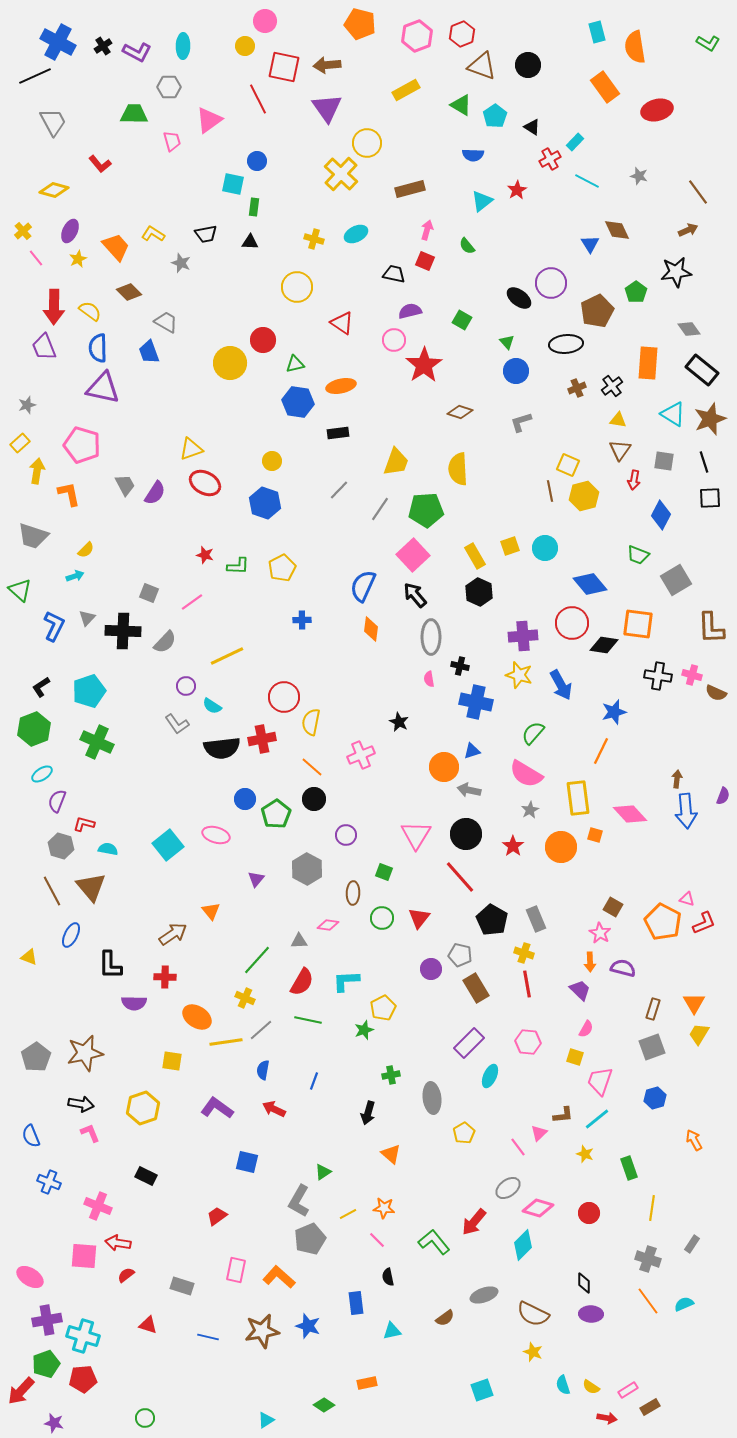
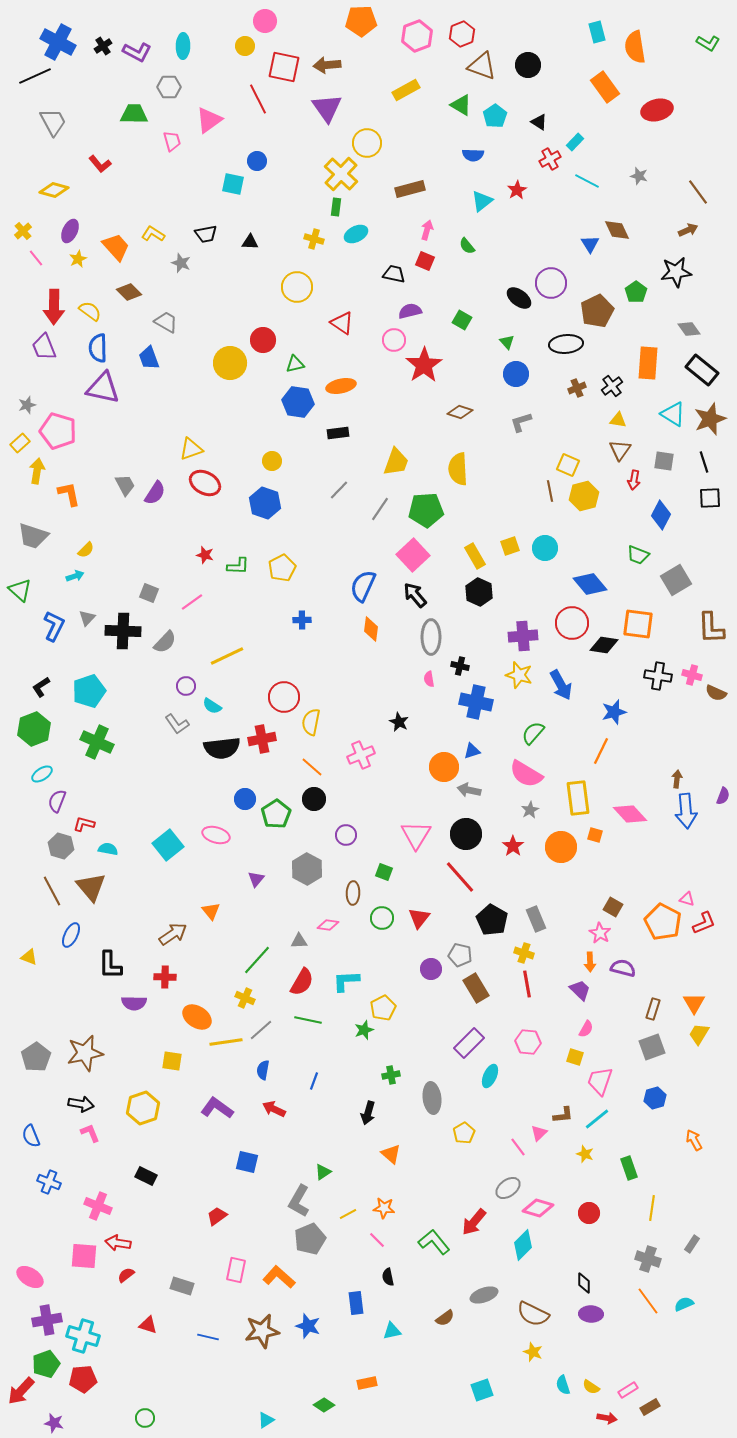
orange pentagon at (360, 24): moved 1 px right, 3 px up; rotated 16 degrees counterclockwise
black triangle at (532, 127): moved 7 px right, 5 px up
green rectangle at (254, 207): moved 82 px right
blue trapezoid at (149, 352): moved 6 px down
blue circle at (516, 371): moved 3 px down
pink pentagon at (82, 445): moved 24 px left, 14 px up
